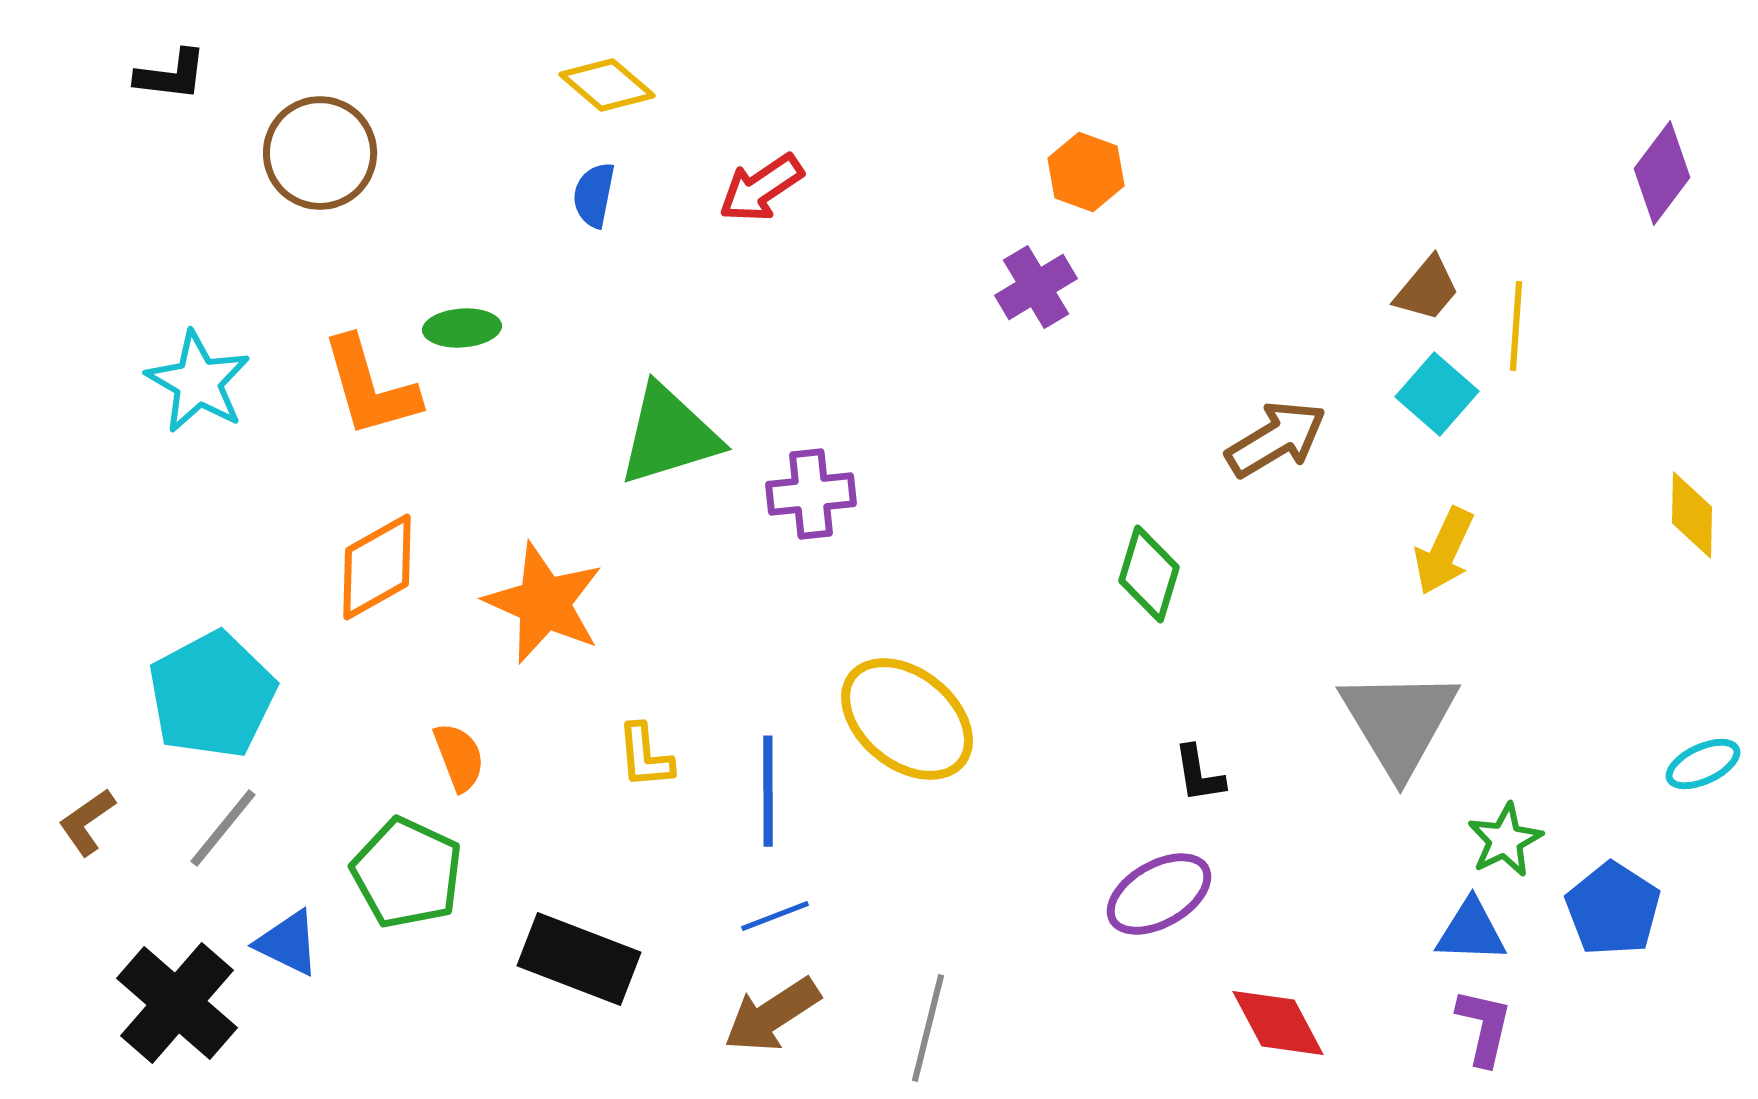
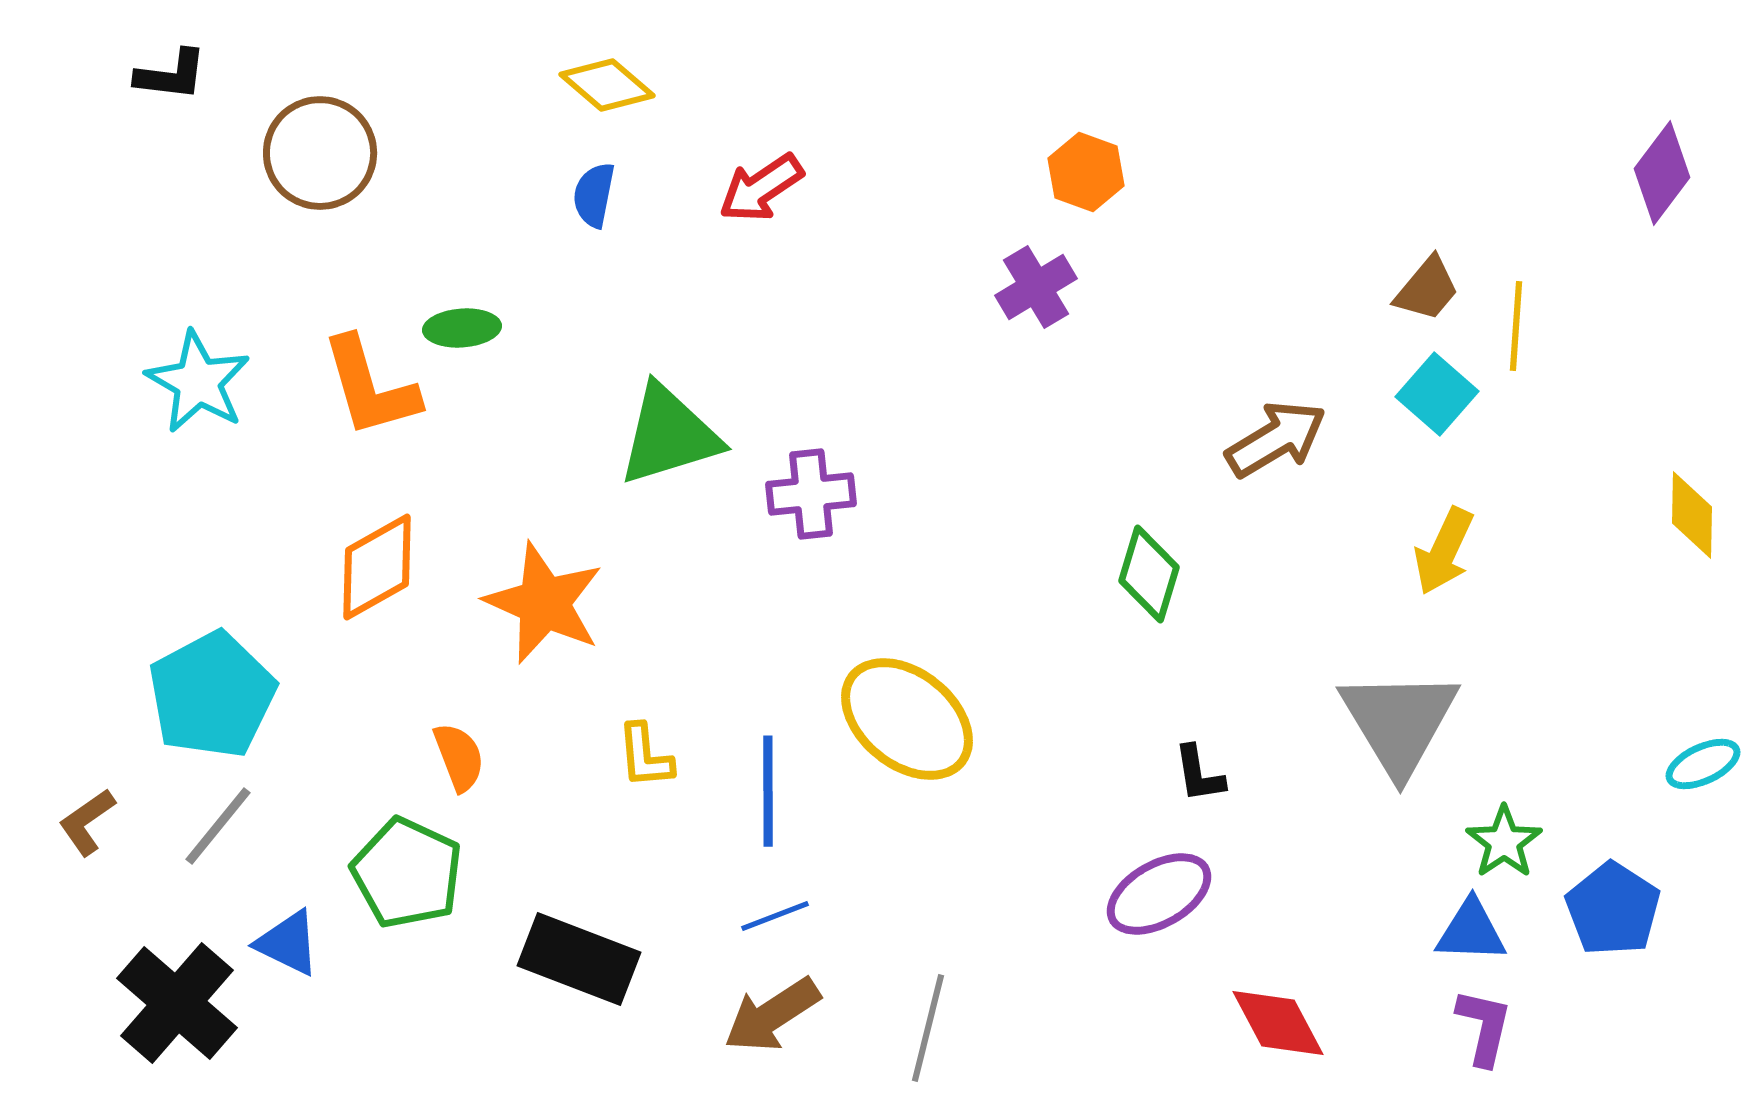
gray line at (223, 828): moved 5 px left, 2 px up
green star at (1505, 840): moved 1 px left, 2 px down; rotated 8 degrees counterclockwise
